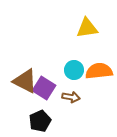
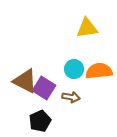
cyan circle: moved 1 px up
